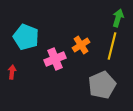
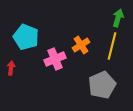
red arrow: moved 1 px left, 4 px up
